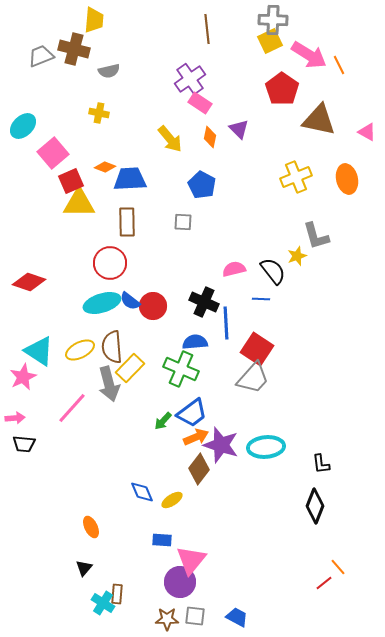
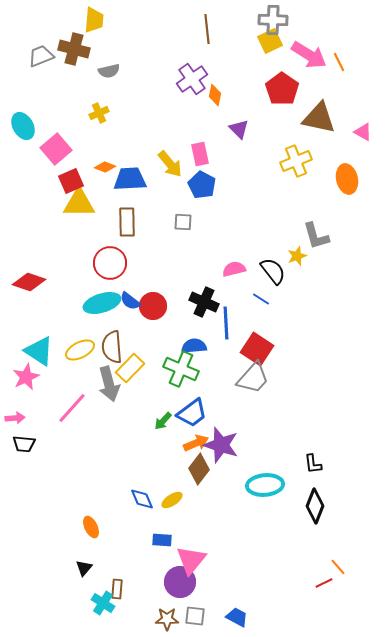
orange line at (339, 65): moved 3 px up
purple cross at (190, 79): moved 2 px right
pink rectangle at (200, 103): moved 51 px down; rotated 45 degrees clockwise
yellow cross at (99, 113): rotated 36 degrees counterclockwise
brown triangle at (319, 120): moved 2 px up
cyan ellipse at (23, 126): rotated 76 degrees counterclockwise
pink triangle at (367, 132): moved 4 px left
orange diamond at (210, 137): moved 5 px right, 42 px up
yellow arrow at (170, 139): moved 25 px down
pink square at (53, 153): moved 3 px right, 4 px up
yellow cross at (296, 177): moved 16 px up
blue line at (261, 299): rotated 30 degrees clockwise
blue semicircle at (195, 342): moved 1 px left, 4 px down
pink star at (23, 377): moved 3 px right
orange arrow at (196, 437): moved 6 px down
cyan ellipse at (266, 447): moved 1 px left, 38 px down
black L-shape at (321, 464): moved 8 px left
blue diamond at (142, 492): moved 7 px down
red line at (324, 583): rotated 12 degrees clockwise
brown rectangle at (117, 594): moved 5 px up
